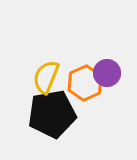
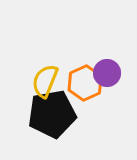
yellow semicircle: moved 1 px left, 4 px down
